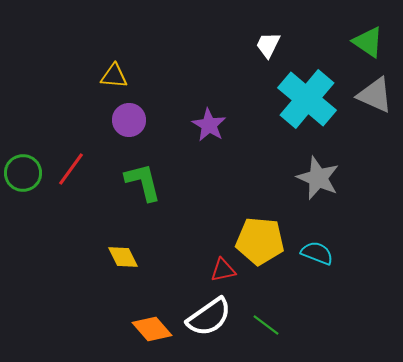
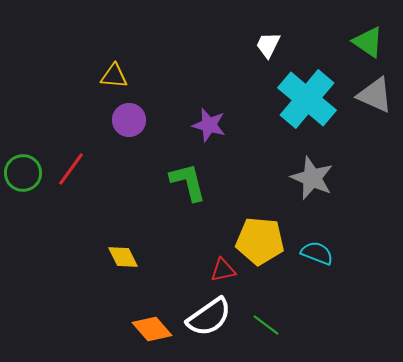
purple star: rotated 16 degrees counterclockwise
gray star: moved 6 px left
green L-shape: moved 45 px right
